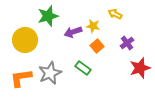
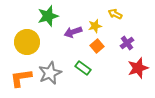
yellow star: moved 2 px right; rotated 24 degrees counterclockwise
yellow circle: moved 2 px right, 2 px down
red star: moved 2 px left
